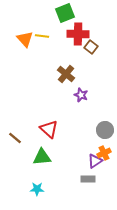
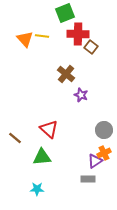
gray circle: moved 1 px left
